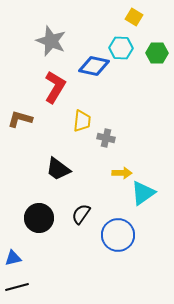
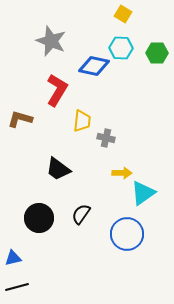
yellow square: moved 11 px left, 3 px up
red L-shape: moved 2 px right, 3 px down
blue circle: moved 9 px right, 1 px up
